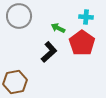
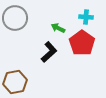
gray circle: moved 4 px left, 2 px down
